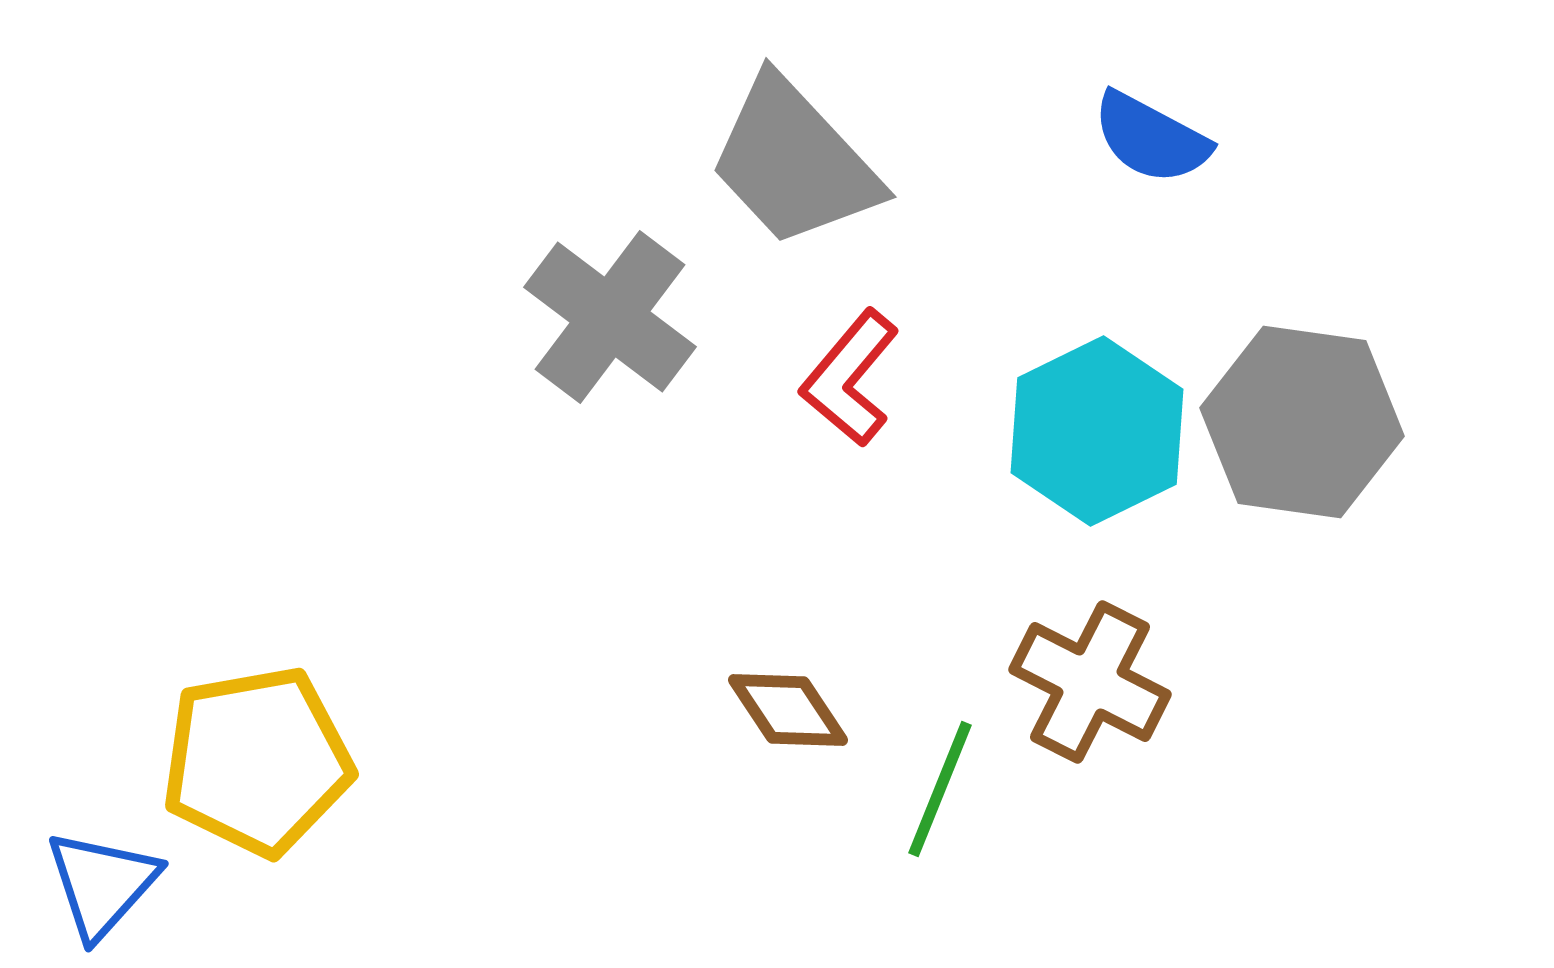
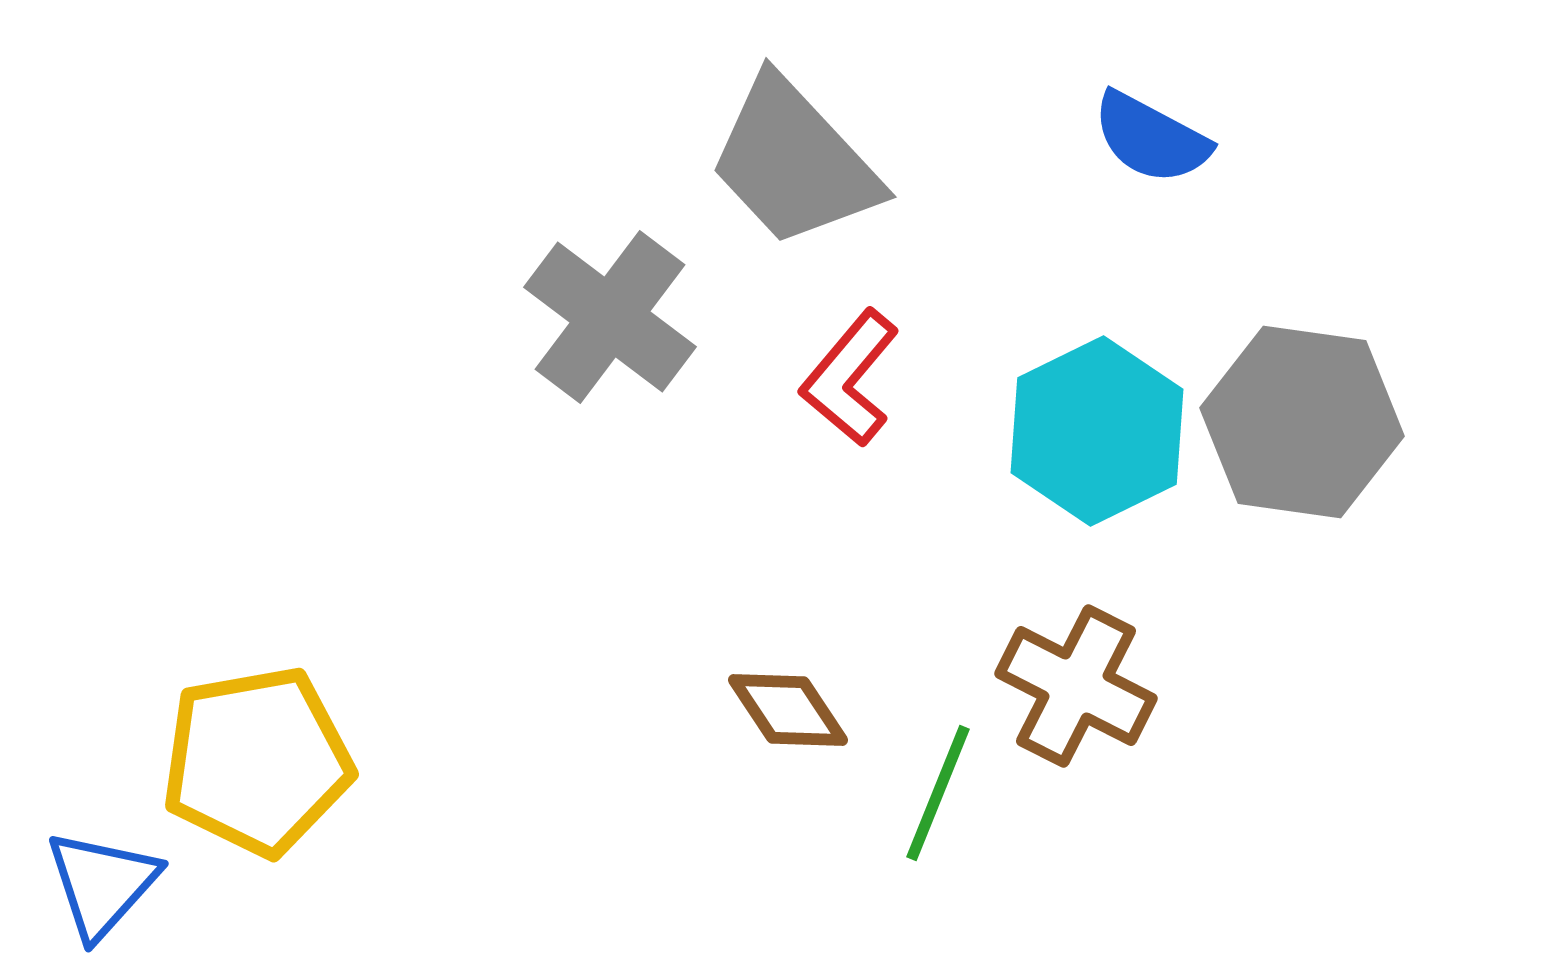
brown cross: moved 14 px left, 4 px down
green line: moved 2 px left, 4 px down
